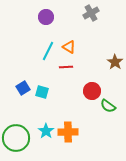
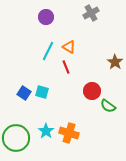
red line: rotated 72 degrees clockwise
blue square: moved 1 px right, 5 px down; rotated 24 degrees counterclockwise
orange cross: moved 1 px right, 1 px down; rotated 18 degrees clockwise
